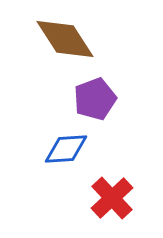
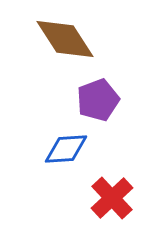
purple pentagon: moved 3 px right, 1 px down
